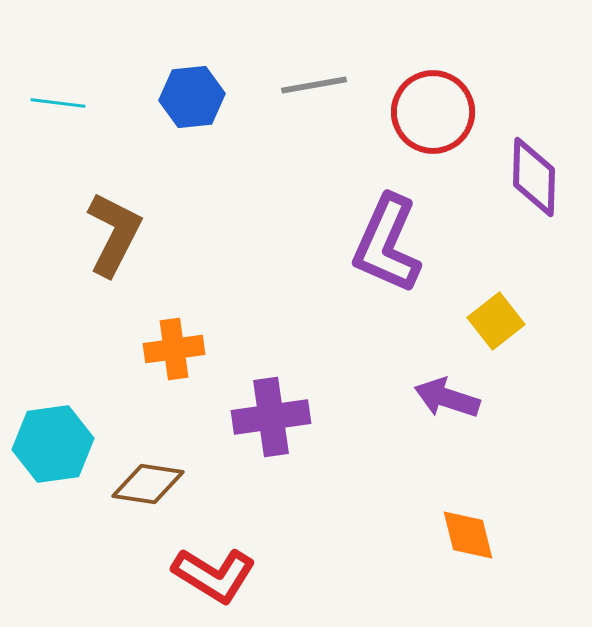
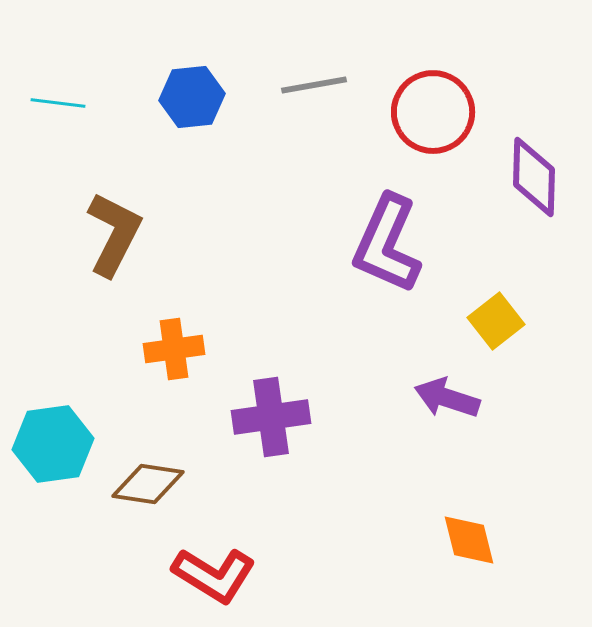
orange diamond: moved 1 px right, 5 px down
